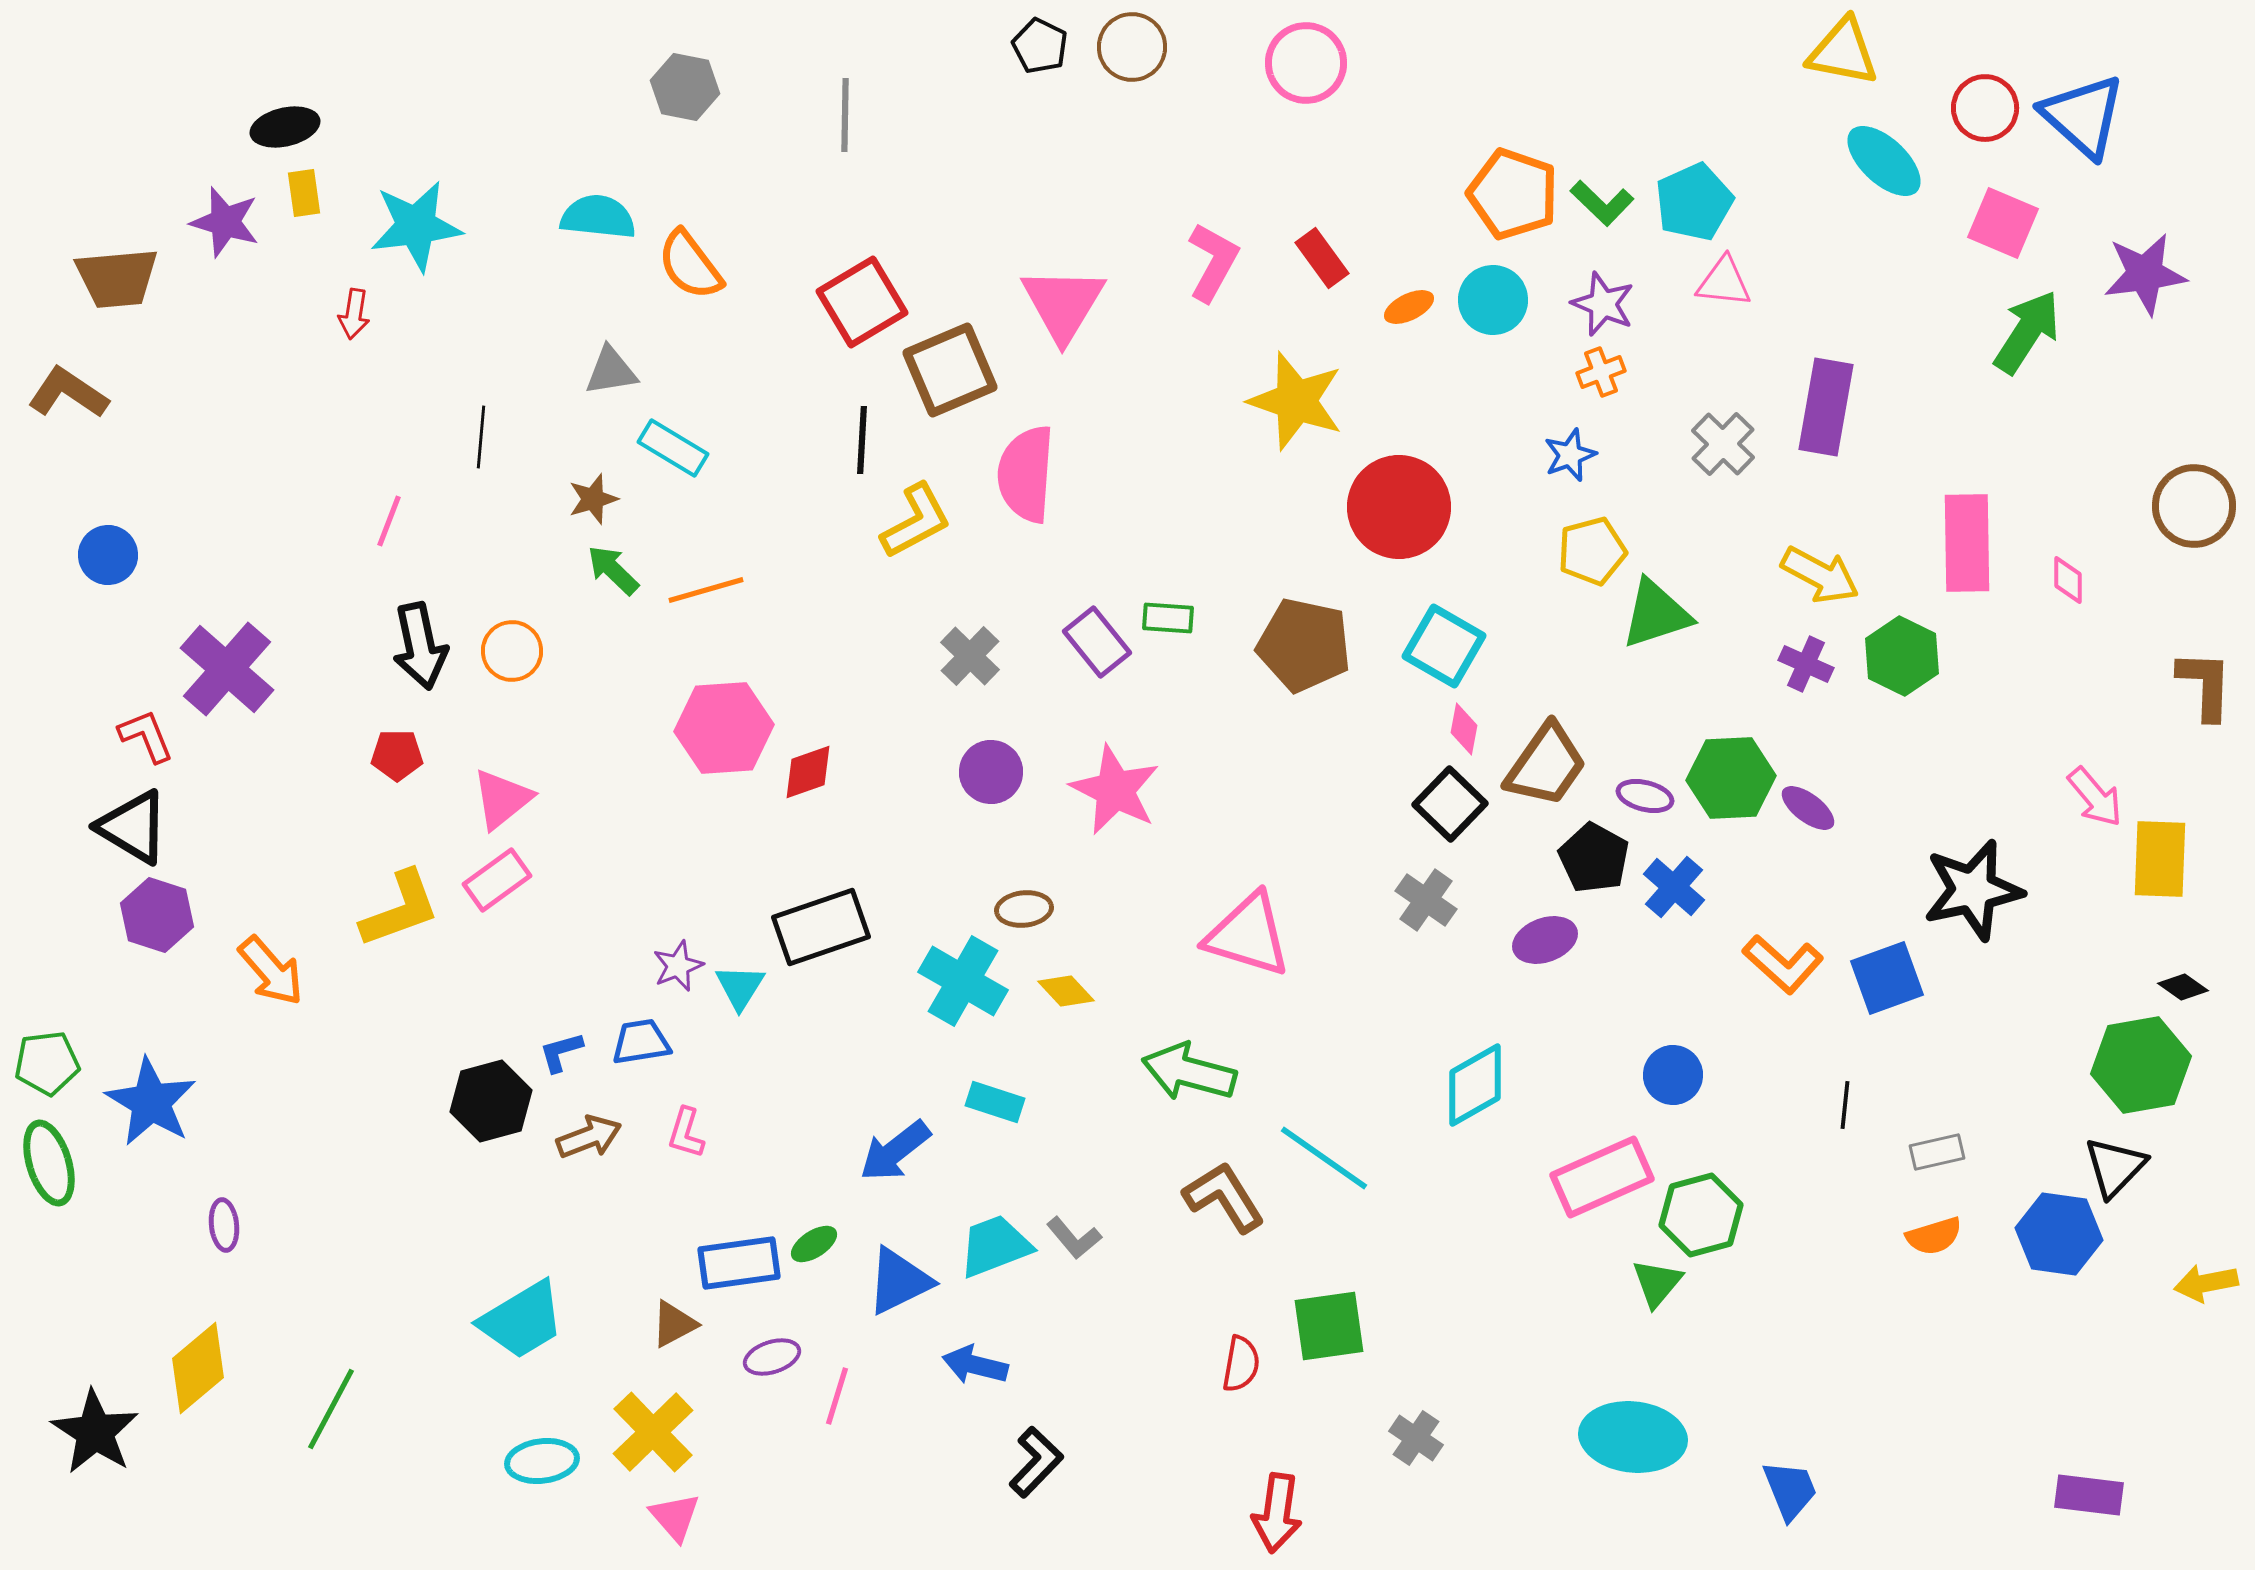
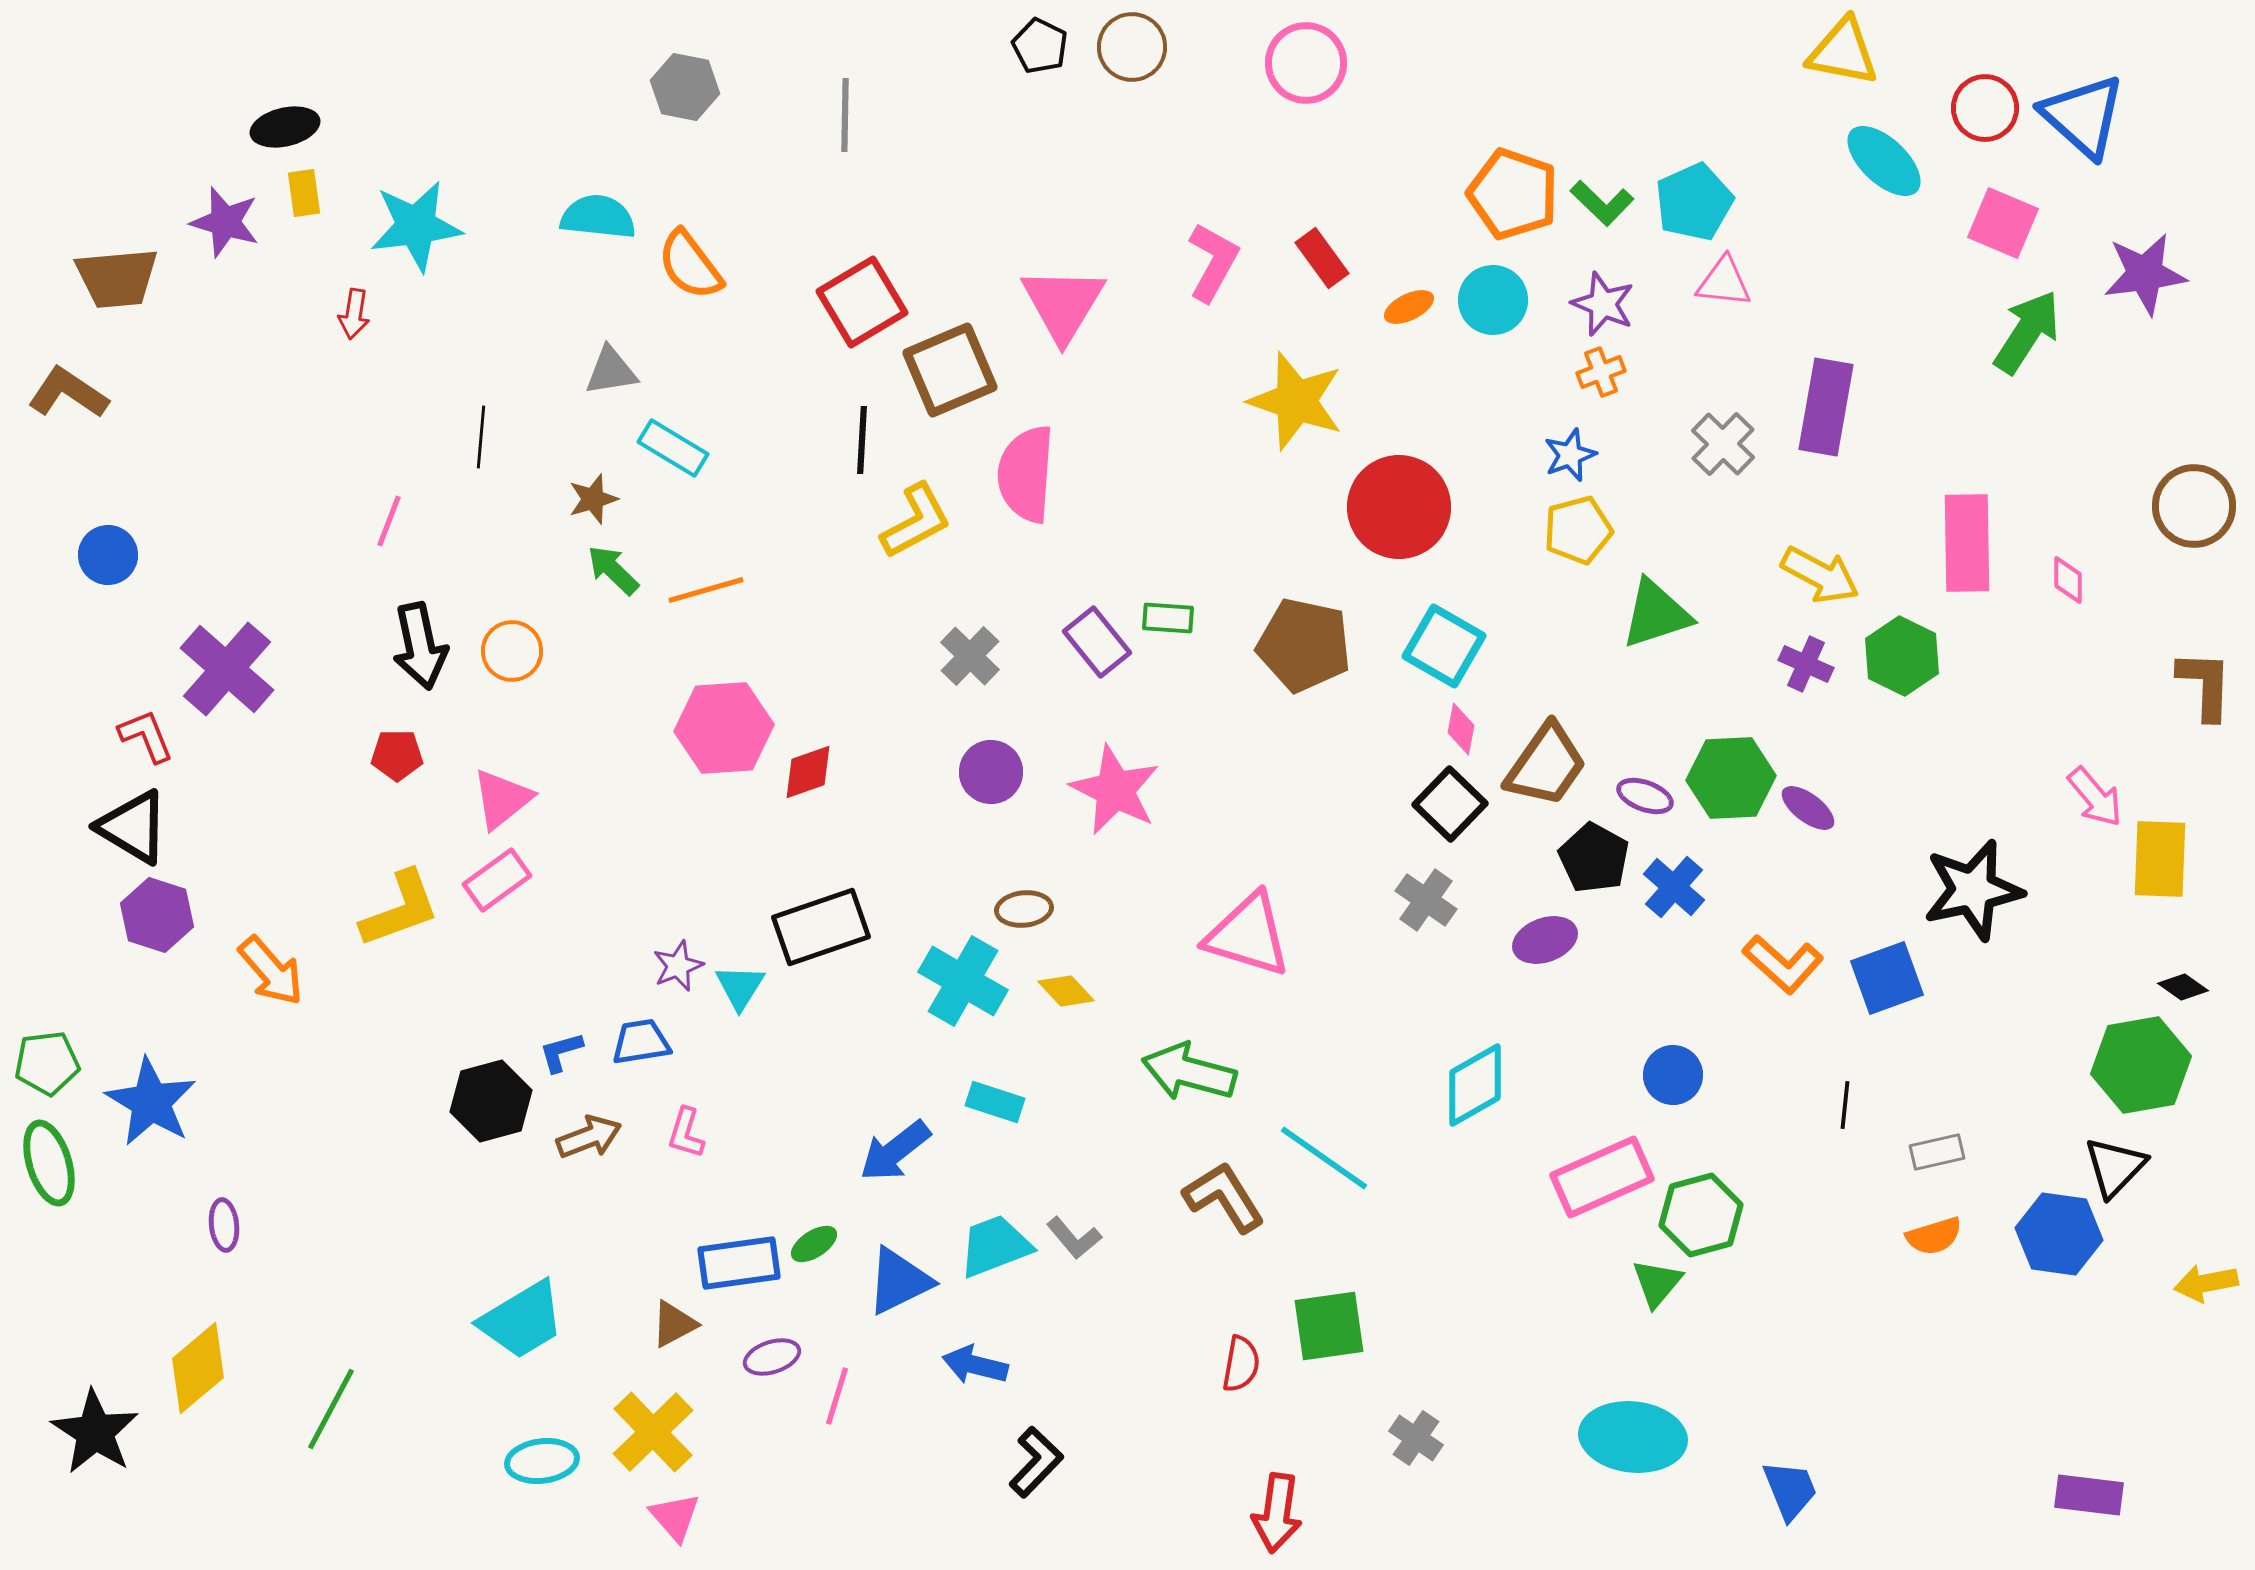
yellow pentagon at (1592, 551): moved 14 px left, 21 px up
pink diamond at (1464, 729): moved 3 px left
purple ellipse at (1645, 796): rotated 6 degrees clockwise
